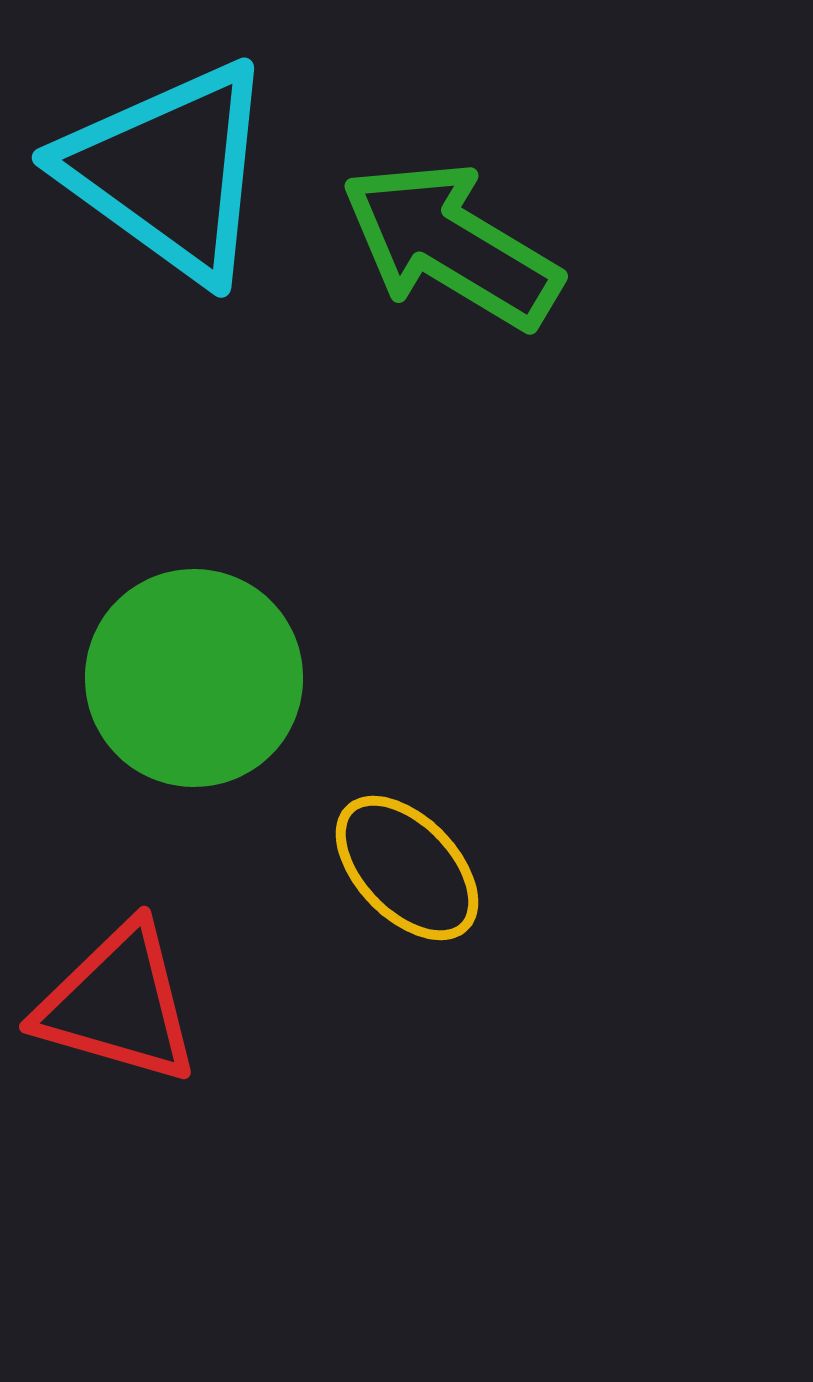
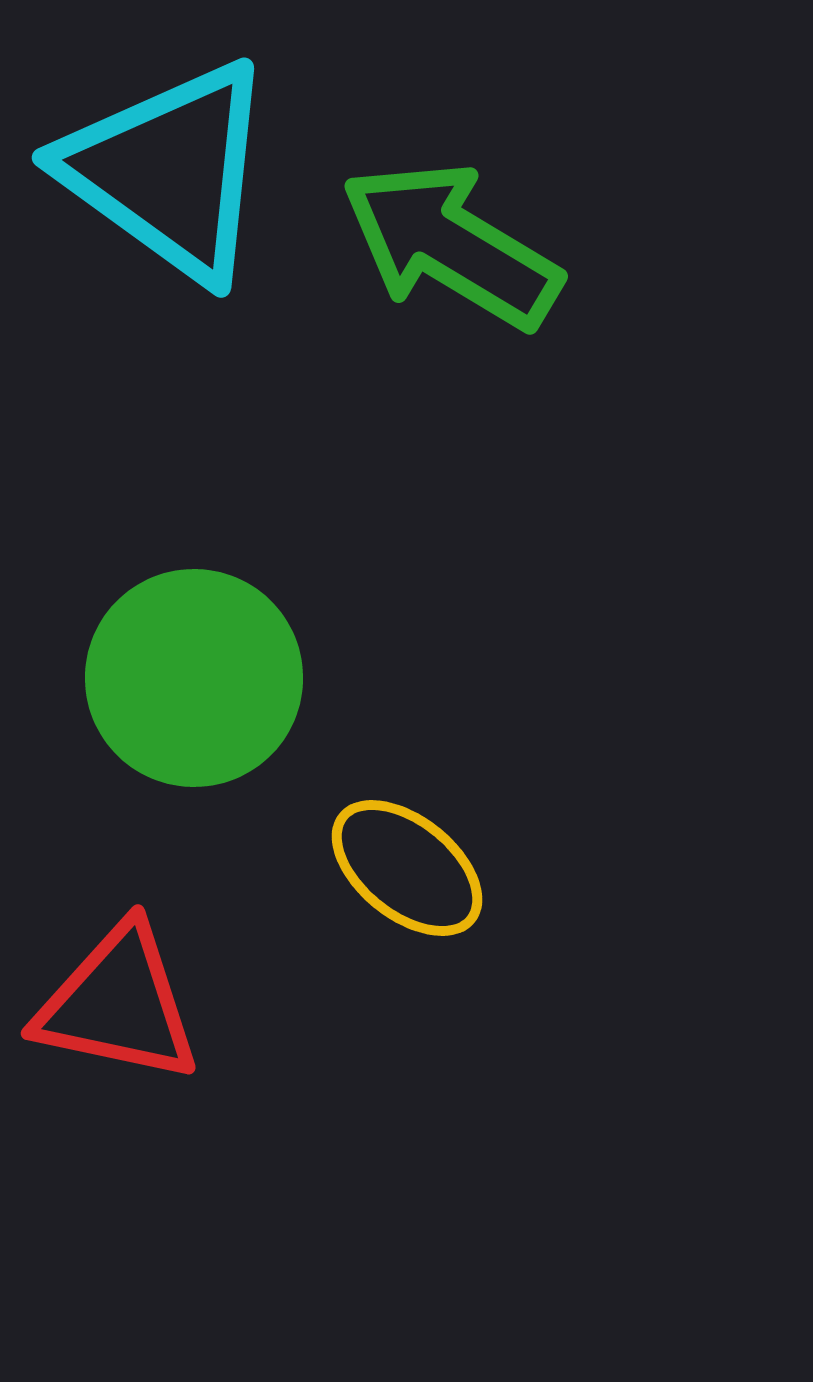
yellow ellipse: rotated 7 degrees counterclockwise
red triangle: rotated 4 degrees counterclockwise
